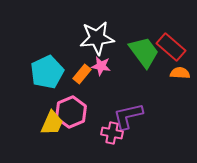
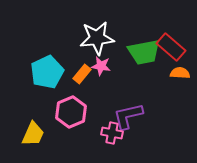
green trapezoid: rotated 116 degrees clockwise
yellow trapezoid: moved 19 px left, 11 px down
